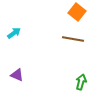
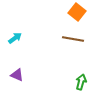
cyan arrow: moved 1 px right, 5 px down
